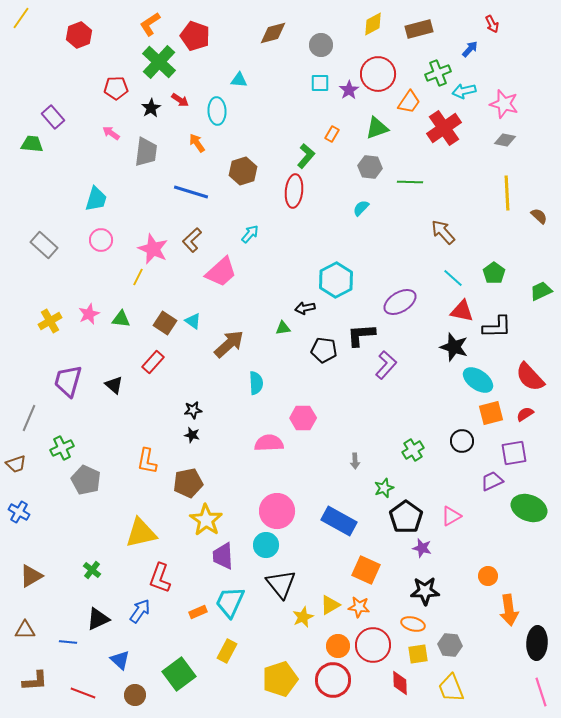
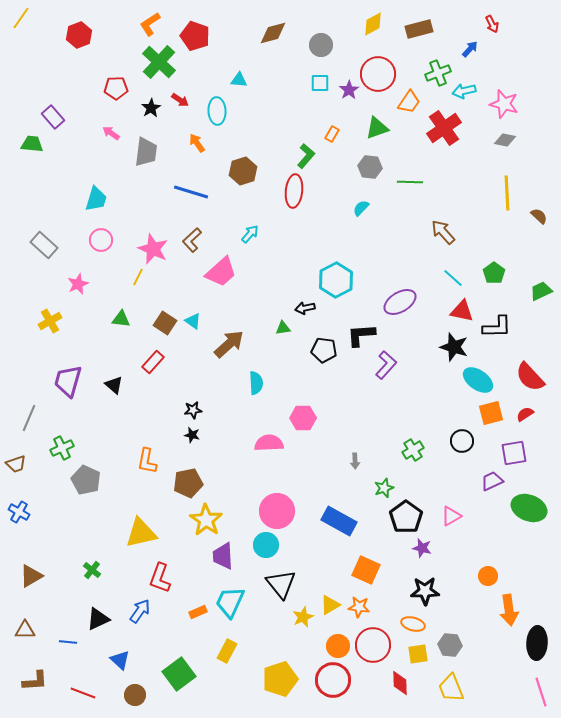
pink star at (89, 314): moved 11 px left, 30 px up
